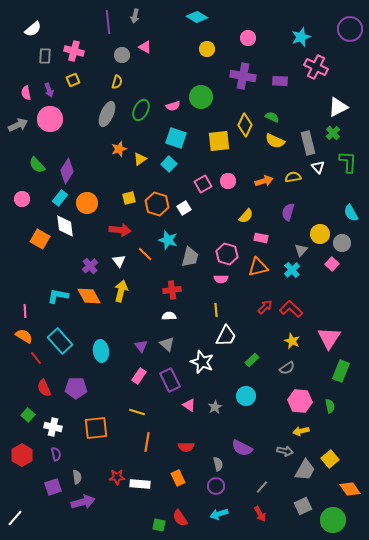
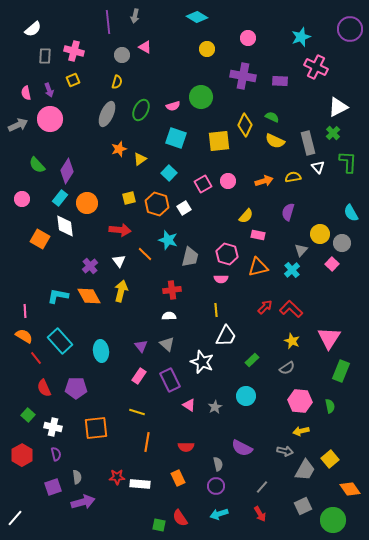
cyan square at (169, 164): moved 9 px down
pink rectangle at (261, 238): moved 3 px left, 3 px up
